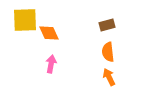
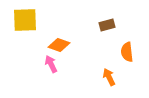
orange diamond: moved 10 px right, 12 px down; rotated 45 degrees counterclockwise
orange semicircle: moved 19 px right
pink arrow: rotated 36 degrees counterclockwise
